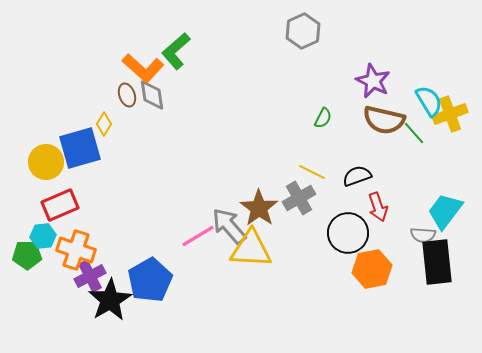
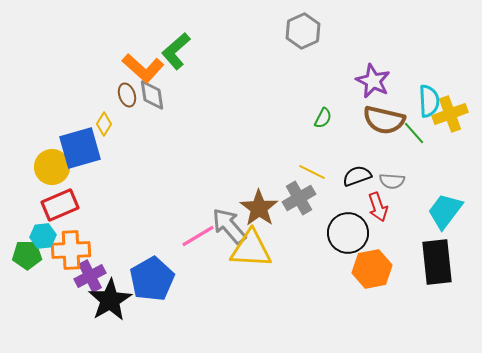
cyan semicircle: rotated 28 degrees clockwise
yellow circle: moved 6 px right, 5 px down
gray semicircle: moved 31 px left, 54 px up
orange cross: moved 5 px left; rotated 21 degrees counterclockwise
blue pentagon: moved 2 px right, 1 px up
